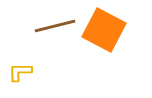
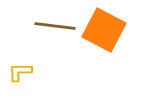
brown line: rotated 21 degrees clockwise
